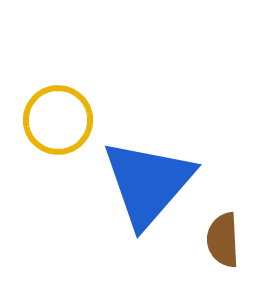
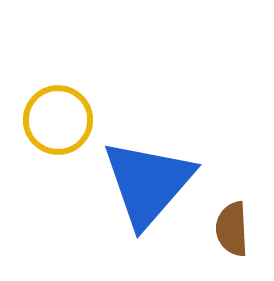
brown semicircle: moved 9 px right, 11 px up
